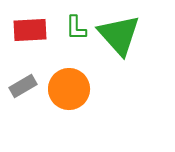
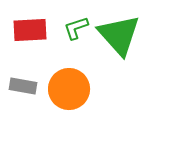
green L-shape: rotated 72 degrees clockwise
gray rectangle: rotated 40 degrees clockwise
